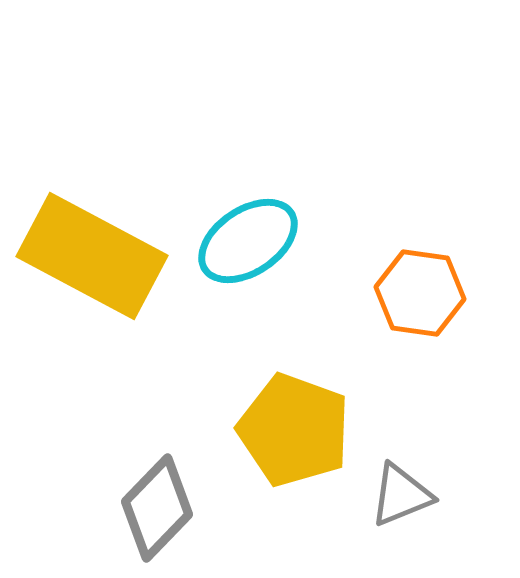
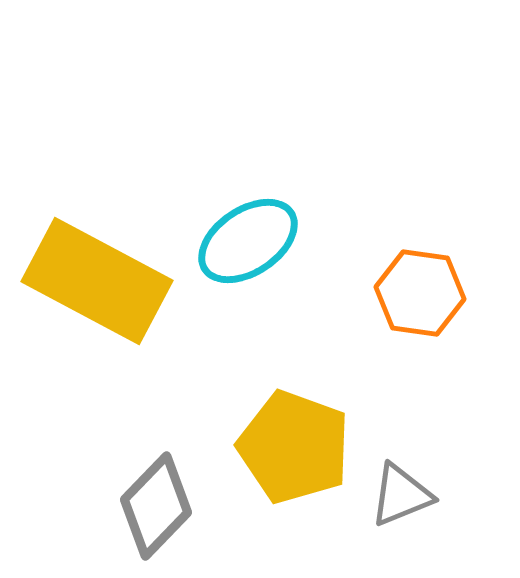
yellow rectangle: moved 5 px right, 25 px down
yellow pentagon: moved 17 px down
gray diamond: moved 1 px left, 2 px up
